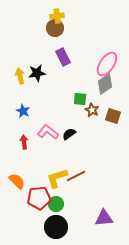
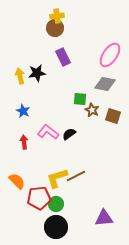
pink ellipse: moved 3 px right, 9 px up
gray diamond: rotated 45 degrees clockwise
